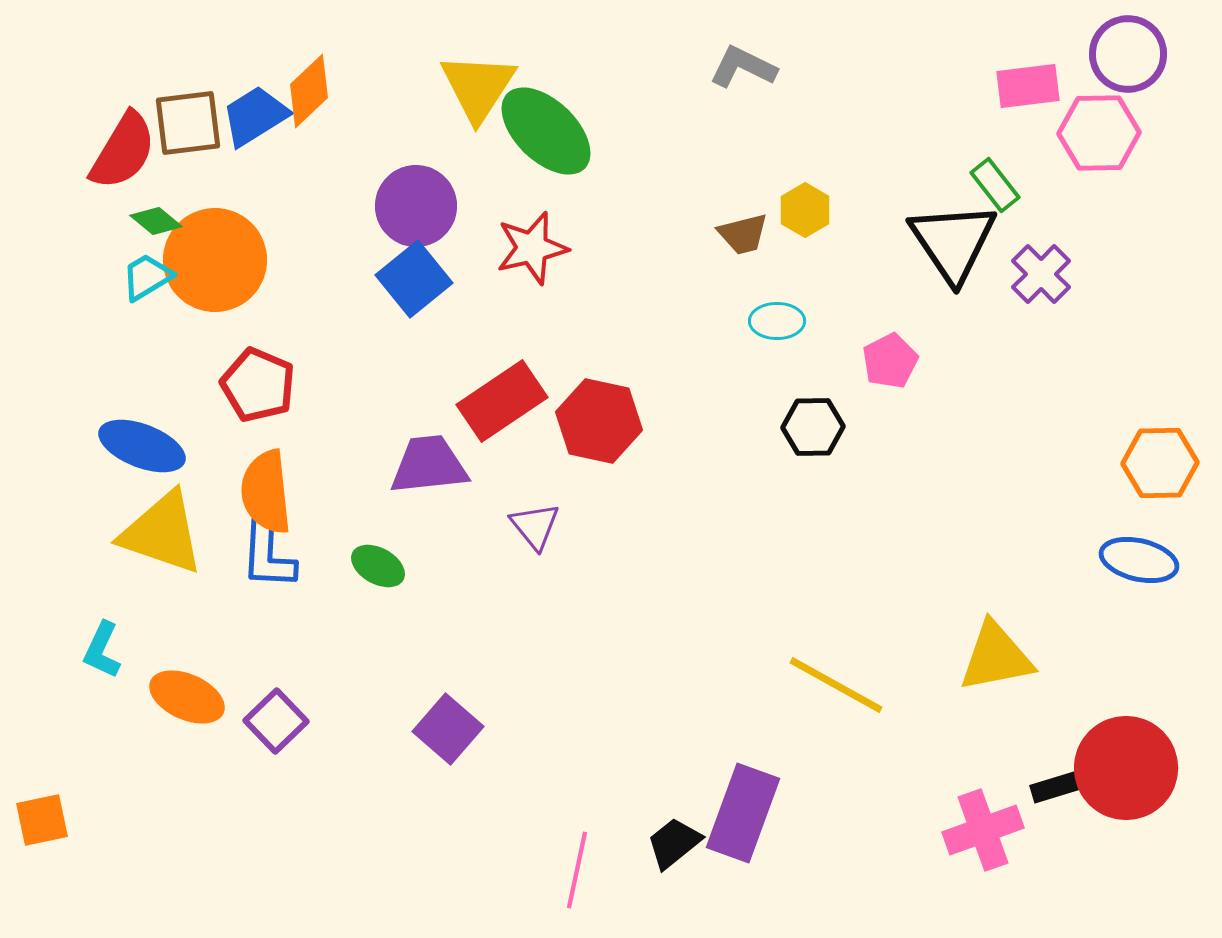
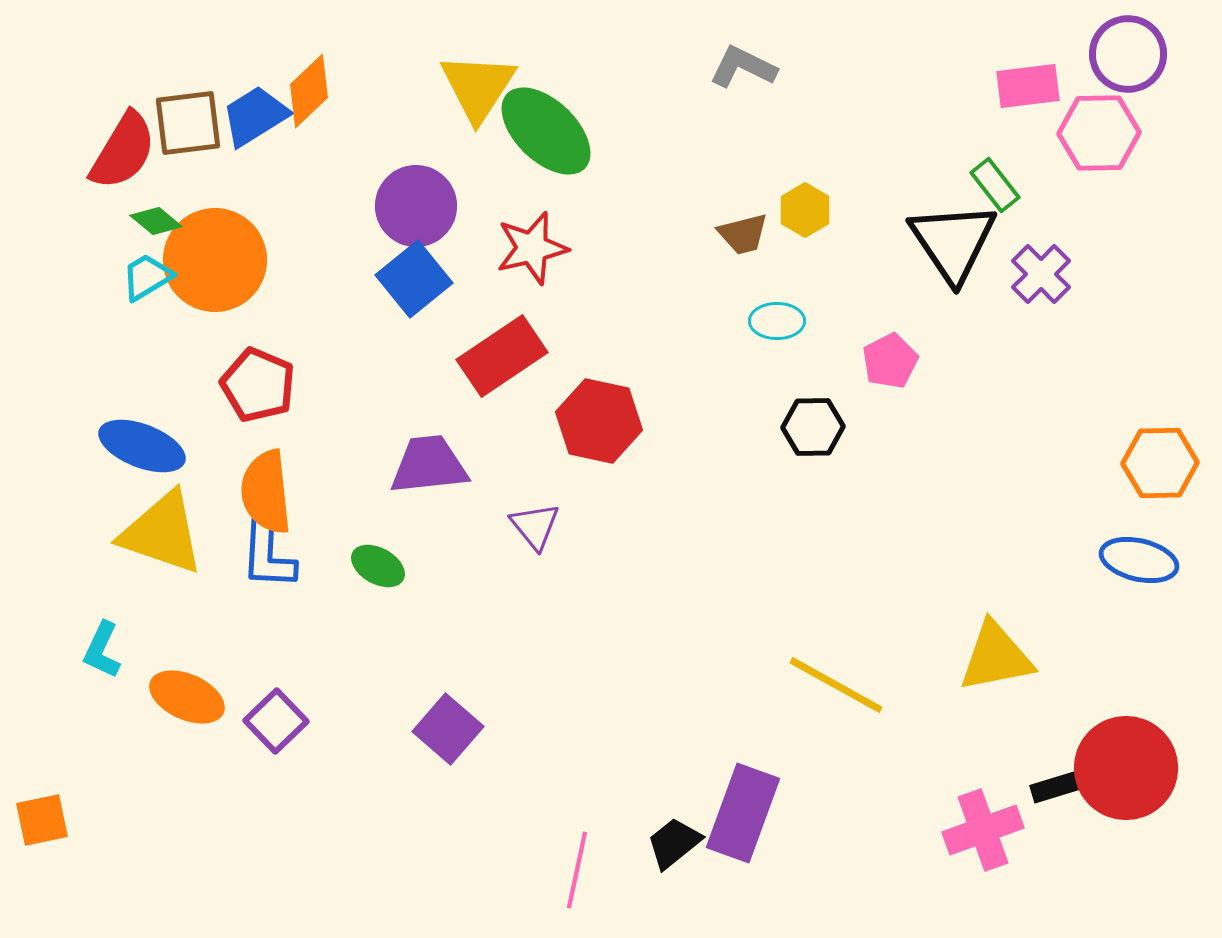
red rectangle at (502, 401): moved 45 px up
